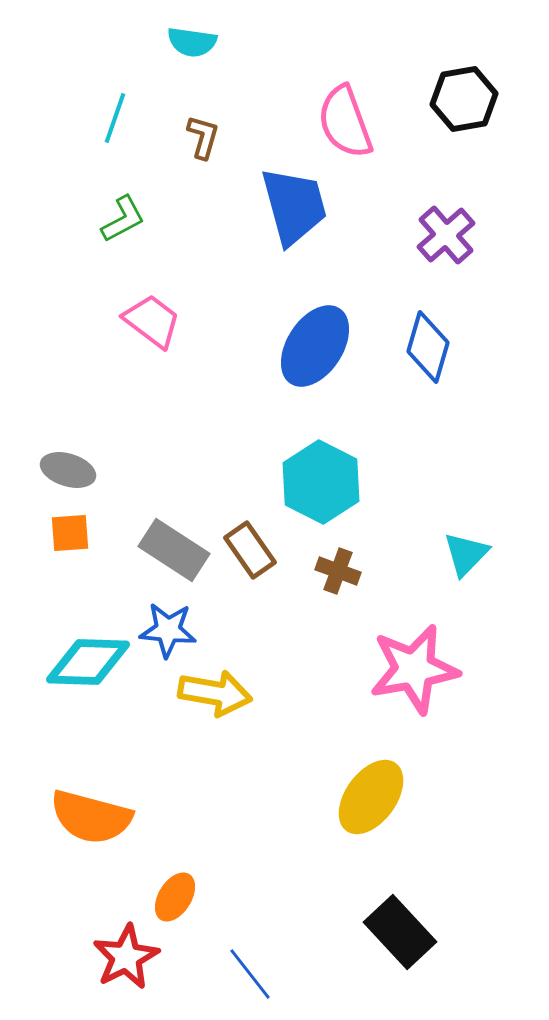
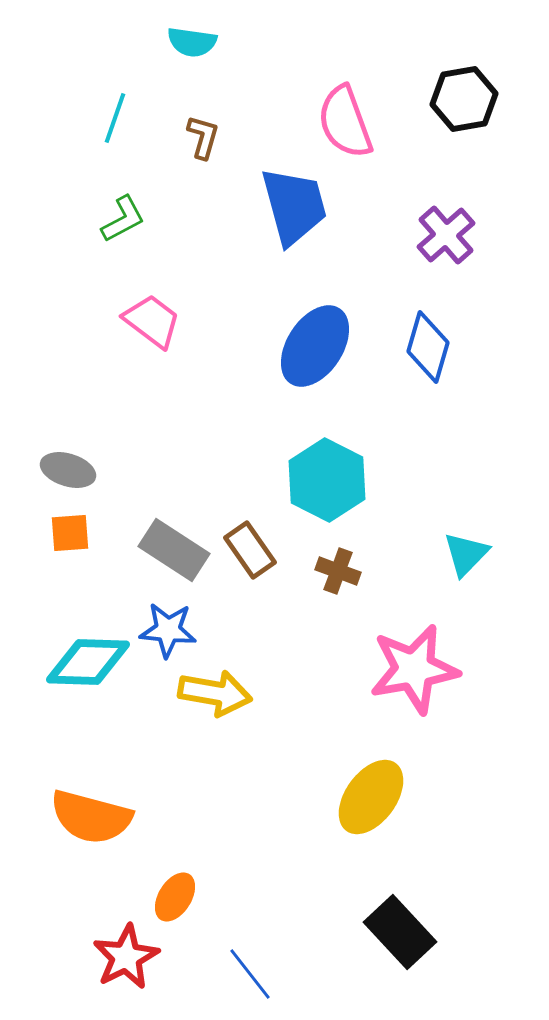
cyan hexagon: moved 6 px right, 2 px up
